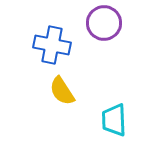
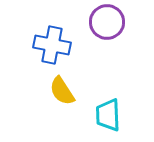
purple circle: moved 3 px right, 1 px up
cyan trapezoid: moved 6 px left, 5 px up
